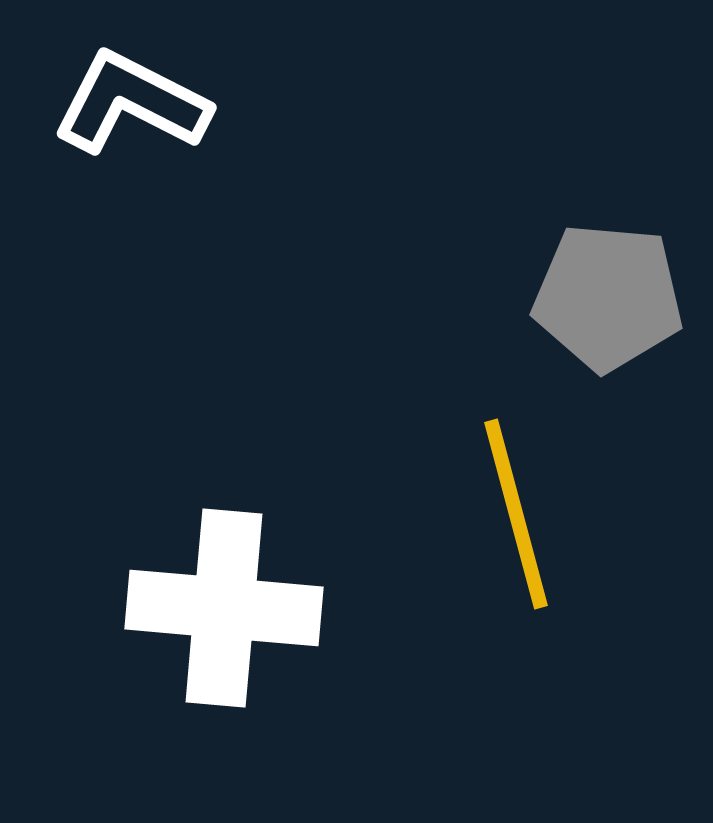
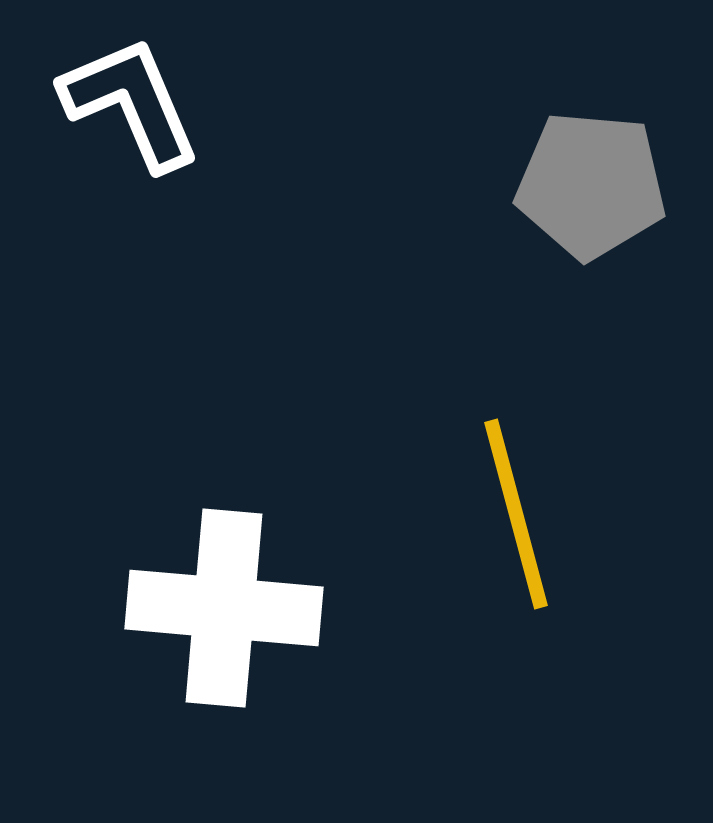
white L-shape: rotated 40 degrees clockwise
gray pentagon: moved 17 px left, 112 px up
